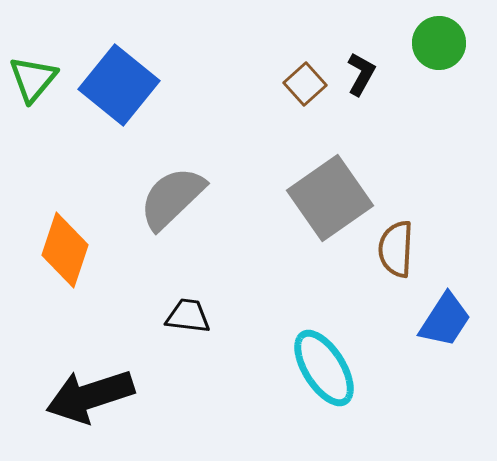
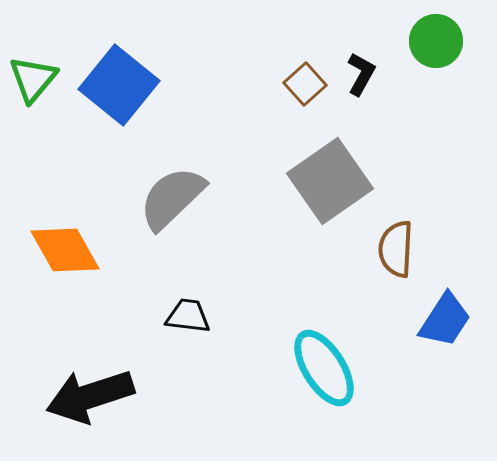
green circle: moved 3 px left, 2 px up
gray square: moved 17 px up
orange diamond: rotated 48 degrees counterclockwise
